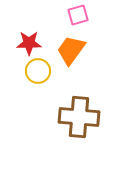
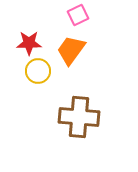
pink square: rotated 10 degrees counterclockwise
